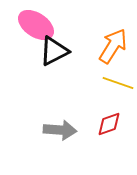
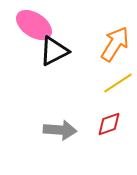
pink ellipse: moved 2 px left
orange arrow: moved 2 px right, 2 px up
yellow line: rotated 52 degrees counterclockwise
